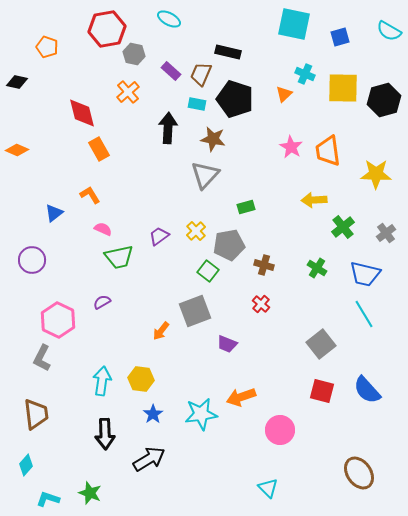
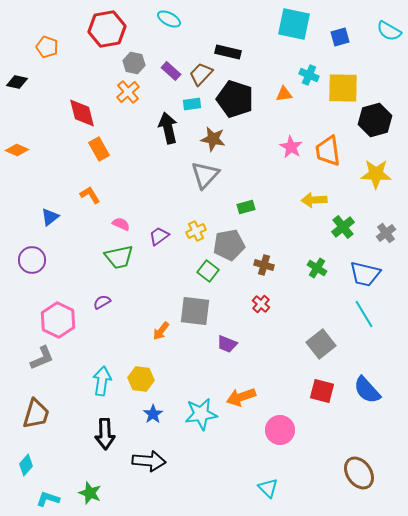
gray hexagon at (134, 54): moved 9 px down
brown trapezoid at (201, 74): rotated 20 degrees clockwise
cyan cross at (305, 74): moved 4 px right, 1 px down
orange triangle at (284, 94): rotated 36 degrees clockwise
black hexagon at (384, 100): moved 9 px left, 20 px down
cyan rectangle at (197, 104): moved 5 px left; rotated 18 degrees counterclockwise
black arrow at (168, 128): rotated 16 degrees counterclockwise
blue triangle at (54, 213): moved 4 px left, 4 px down
pink semicircle at (103, 229): moved 18 px right, 5 px up
yellow cross at (196, 231): rotated 18 degrees clockwise
gray square at (195, 311): rotated 28 degrees clockwise
gray L-shape at (42, 358): rotated 140 degrees counterclockwise
brown trapezoid at (36, 414): rotated 24 degrees clockwise
black arrow at (149, 459): moved 2 px down; rotated 36 degrees clockwise
